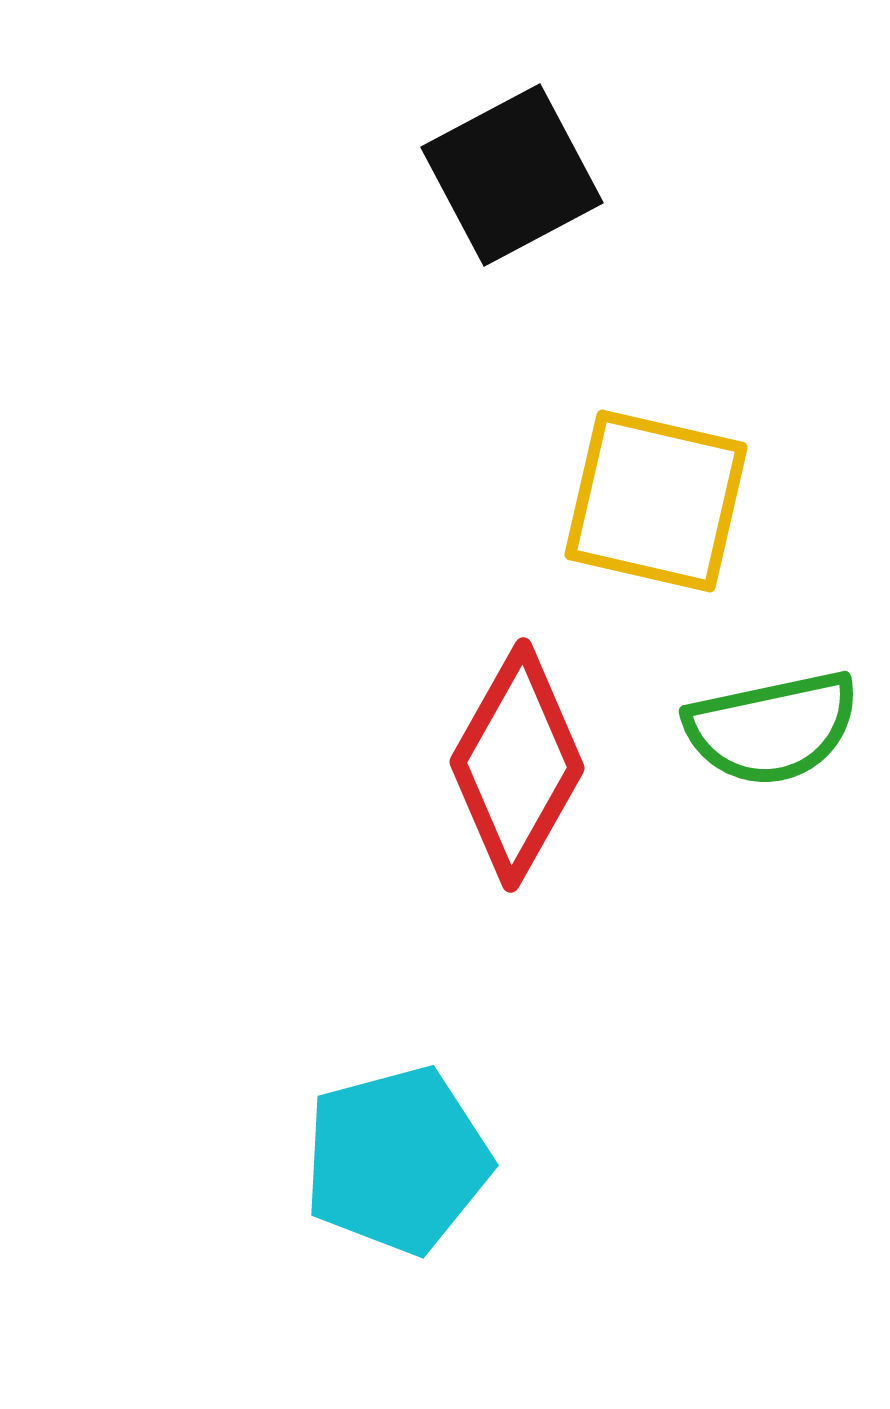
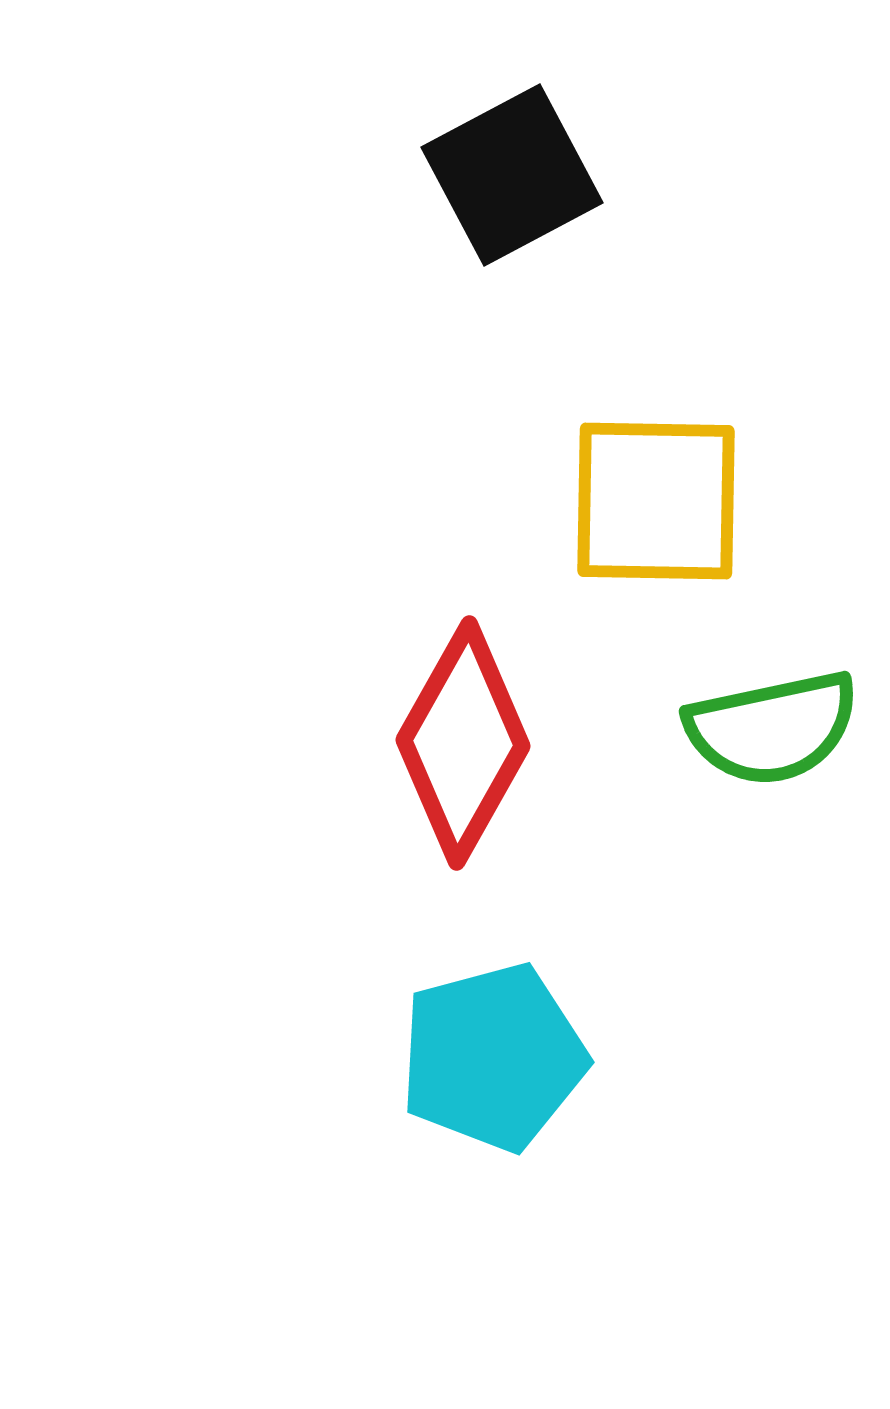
yellow square: rotated 12 degrees counterclockwise
red diamond: moved 54 px left, 22 px up
cyan pentagon: moved 96 px right, 103 px up
